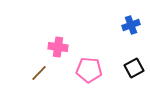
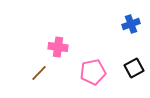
blue cross: moved 1 px up
pink pentagon: moved 4 px right, 2 px down; rotated 15 degrees counterclockwise
